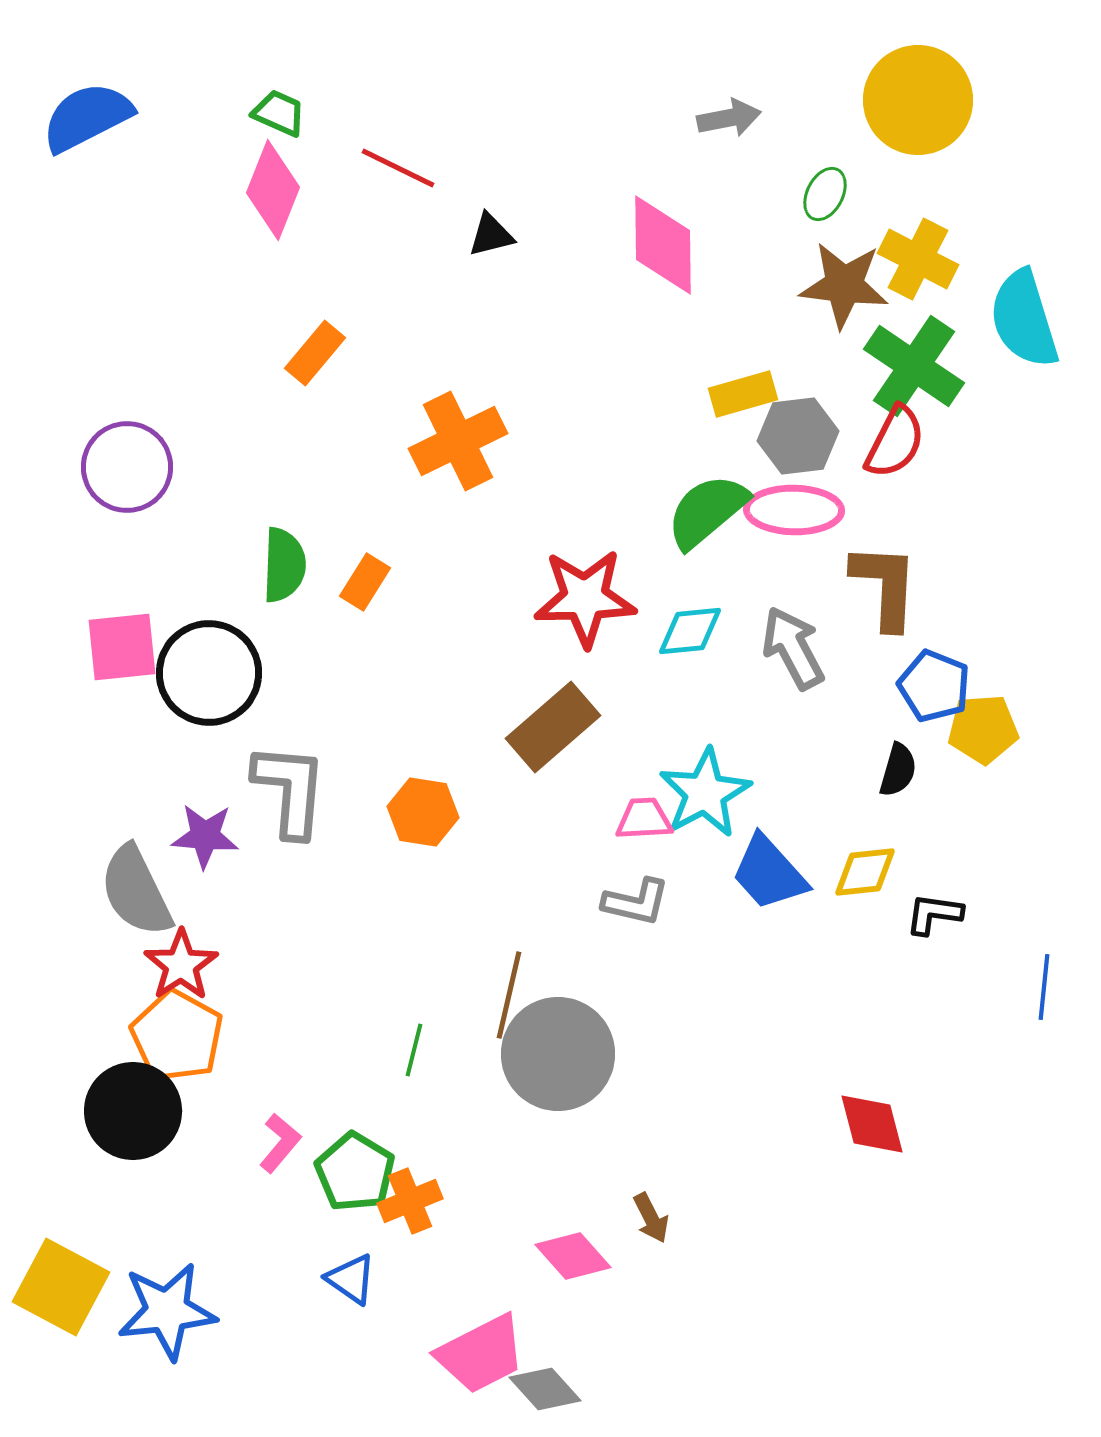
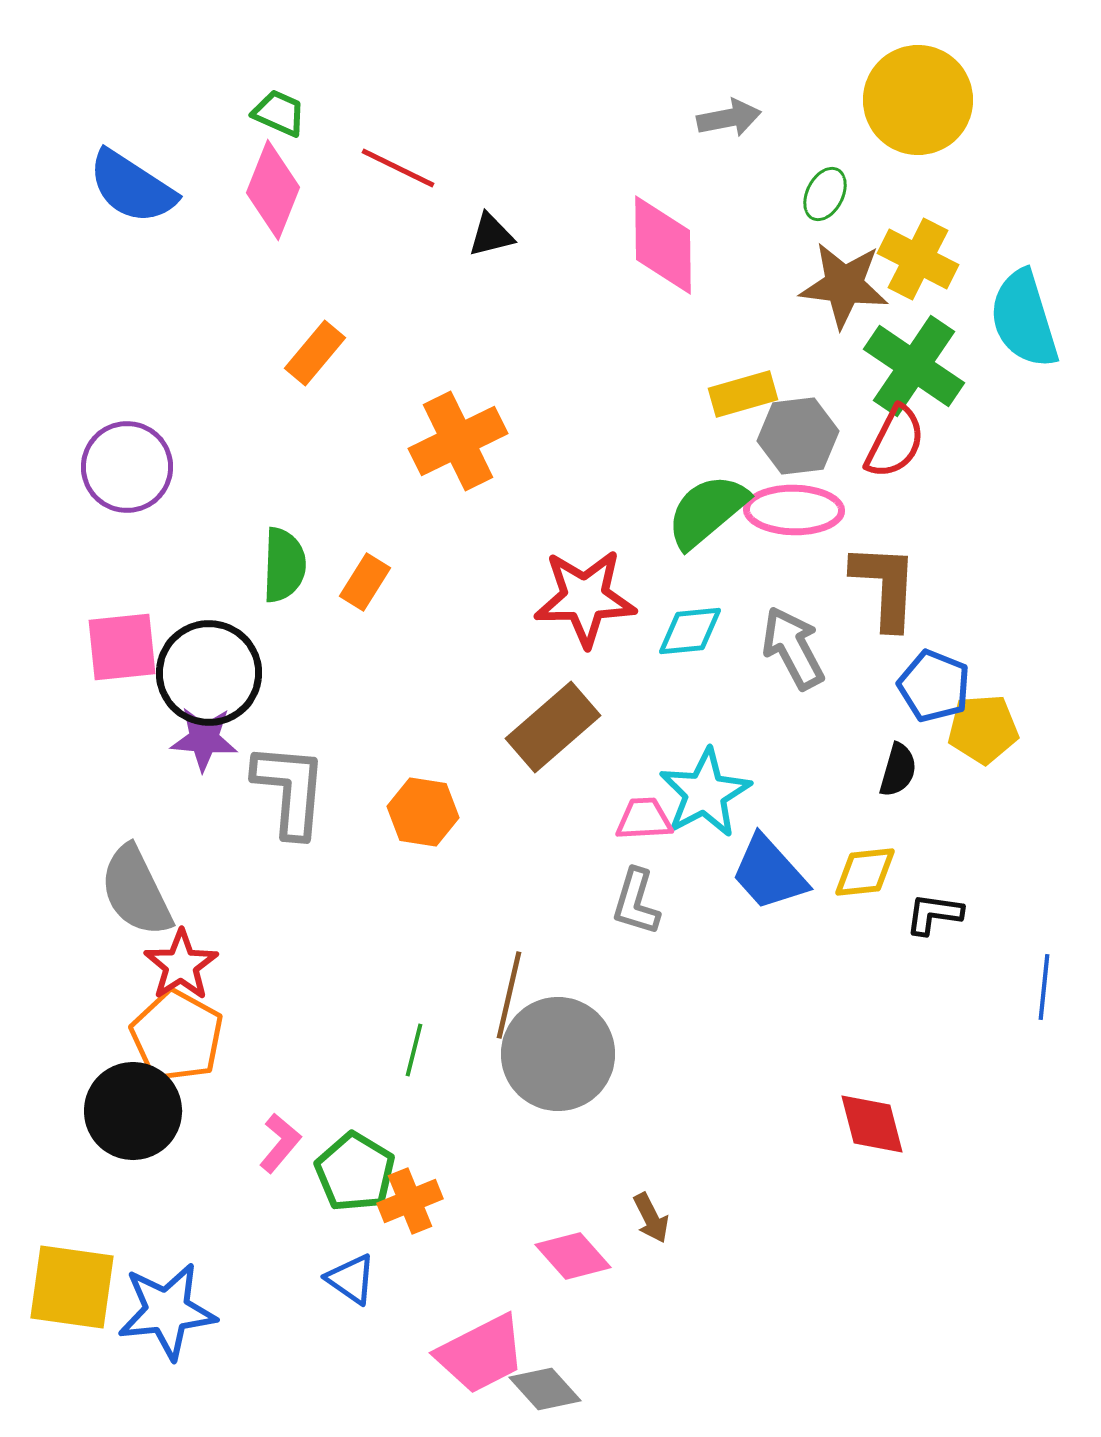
blue semicircle at (87, 117): moved 45 px right, 70 px down; rotated 120 degrees counterclockwise
purple star at (205, 836): moved 1 px left, 97 px up
gray L-shape at (636, 902): rotated 94 degrees clockwise
yellow square at (61, 1287): moved 11 px right; rotated 20 degrees counterclockwise
